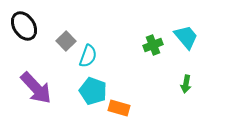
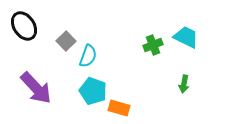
cyan trapezoid: rotated 24 degrees counterclockwise
green arrow: moved 2 px left
